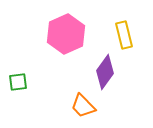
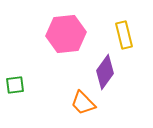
pink hexagon: rotated 18 degrees clockwise
green square: moved 3 px left, 3 px down
orange trapezoid: moved 3 px up
